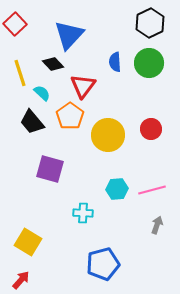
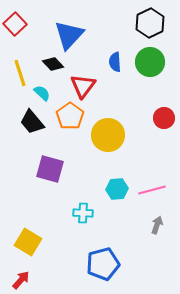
green circle: moved 1 px right, 1 px up
red circle: moved 13 px right, 11 px up
